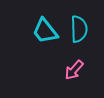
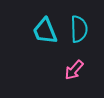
cyan trapezoid: rotated 16 degrees clockwise
